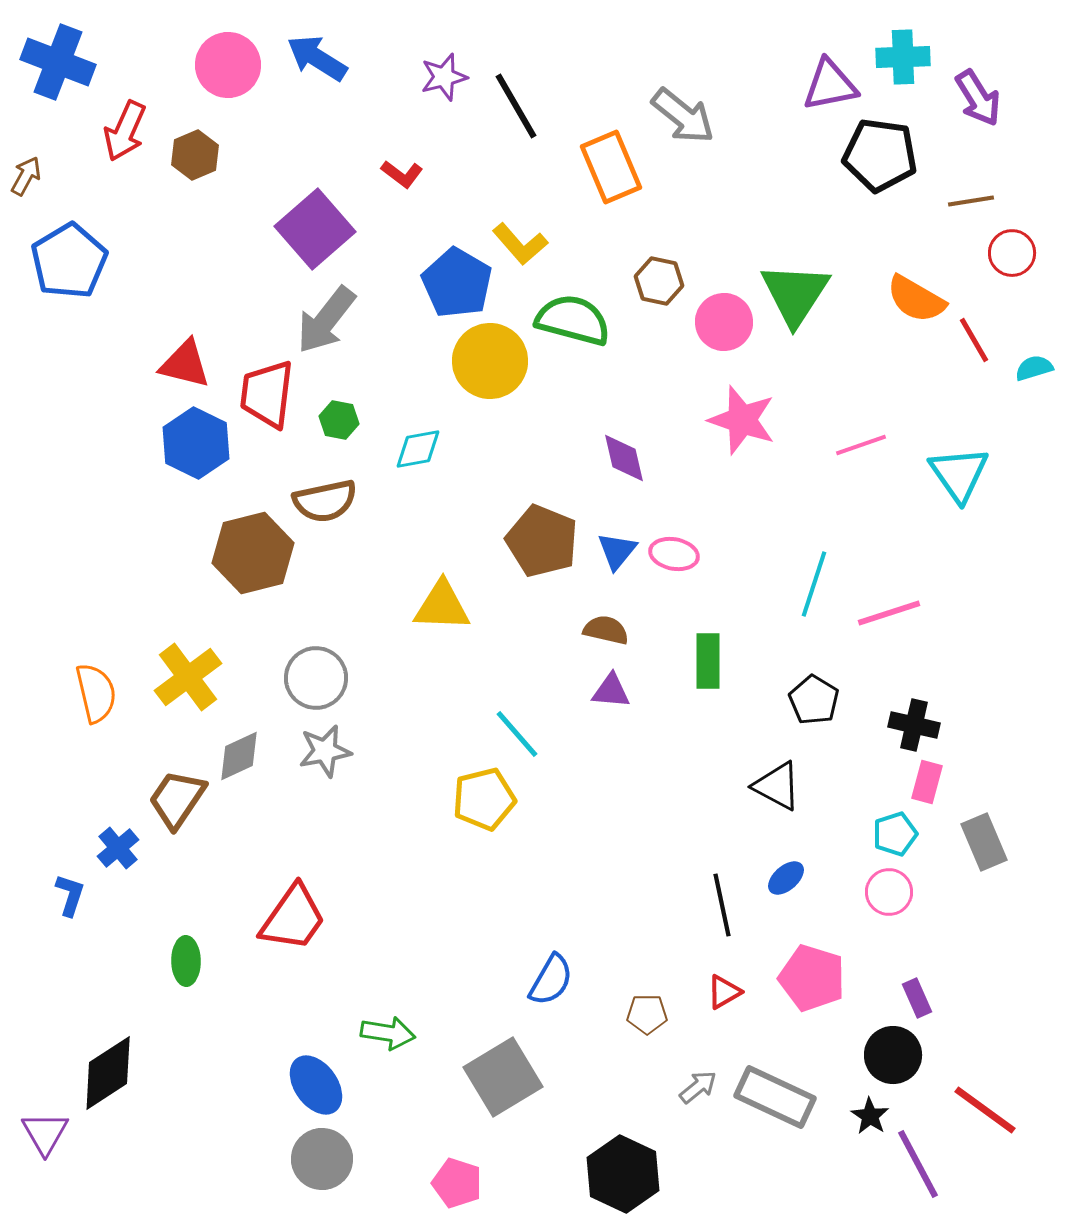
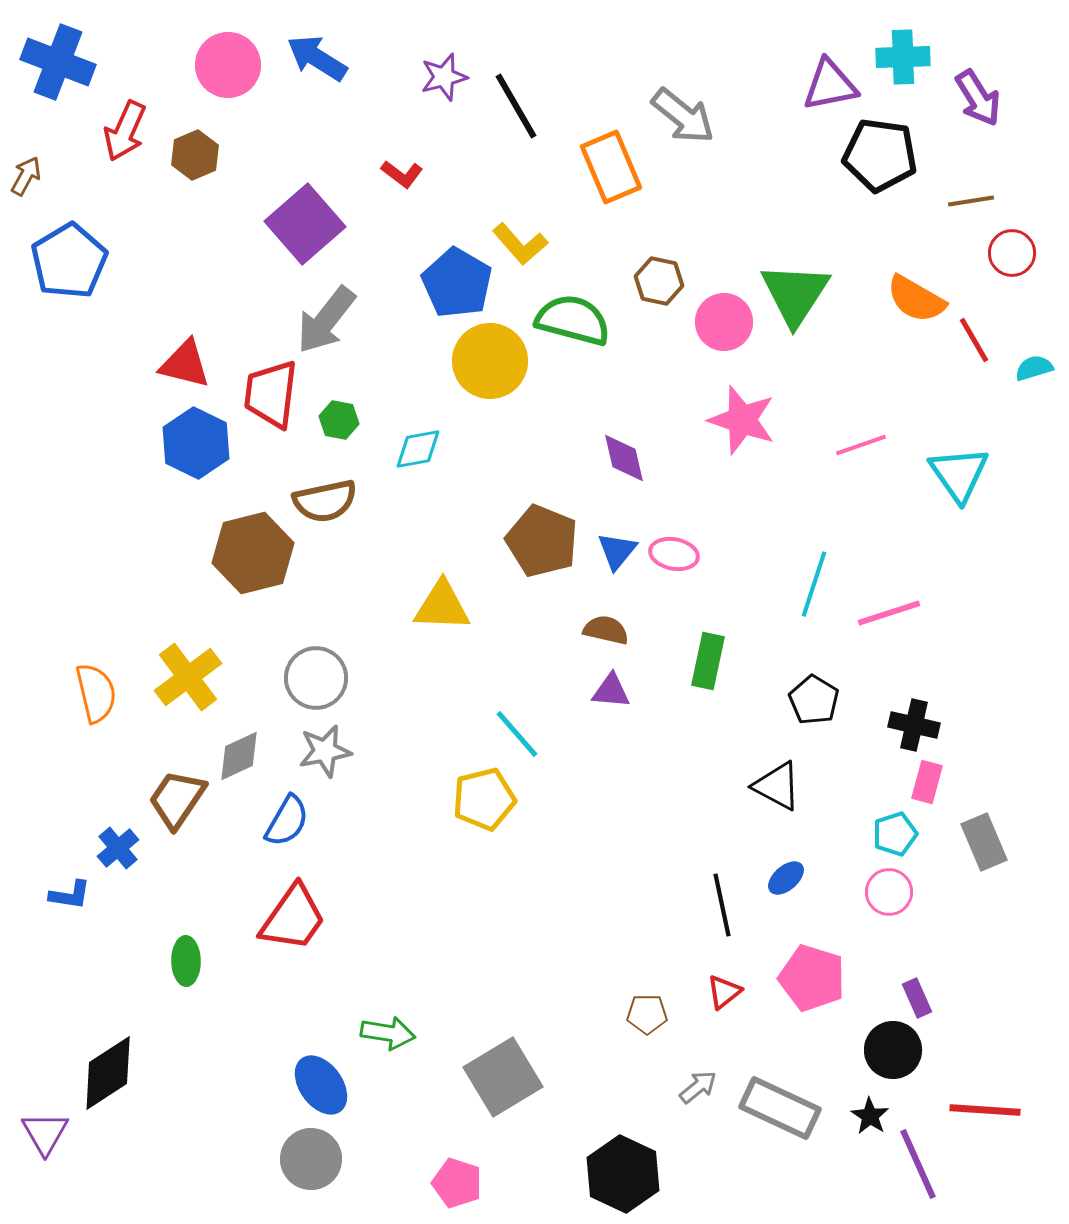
purple square at (315, 229): moved 10 px left, 5 px up
red trapezoid at (267, 394): moved 4 px right
green rectangle at (708, 661): rotated 12 degrees clockwise
blue L-shape at (70, 895): rotated 81 degrees clockwise
blue semicircle at (551, 980): moved 264 px left, 159 px up
red triangle at (724, 992): rotated 9 degrees counterclockwise
black circle at (893, 1055): moved 5 px up
blue ellipse at (316, 1085): moved 5 px right
gray rectangle at (775, 1097): moved 5 px right, 11 px down
red line at (985, 1110): rotated 32 degrees counterclockwise
gray circle at (322, 1159): moved 11 px left
purple line at (918, 1164): rotated 4 degrees clockwise
